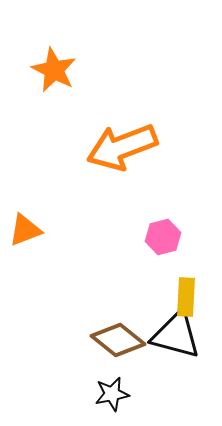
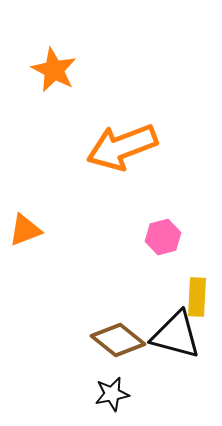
yellow rectangle: moved 11 px right
